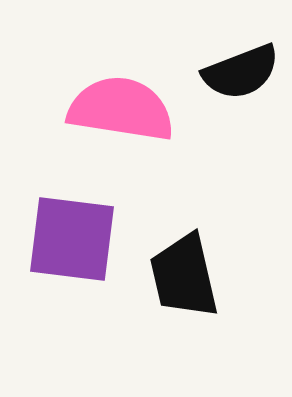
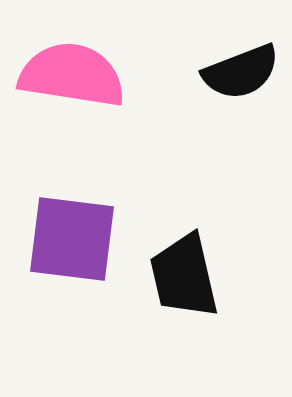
pink semicircle: moved 49 px left, 34 px up
